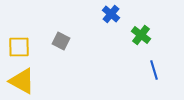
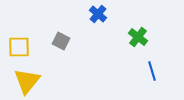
blue cross: moved 13 px left
green cross: moved 3 px left, 2 px down
blue line: moved 2 px left, 1 px down
yellow triangle: moved 5 px right; rotated 40 degrees clockwise
